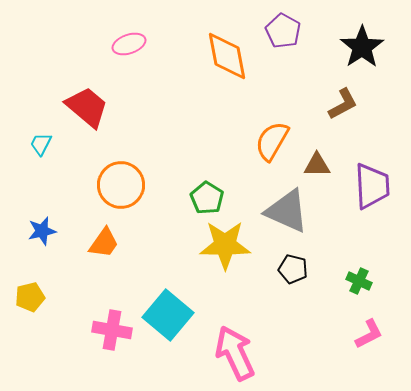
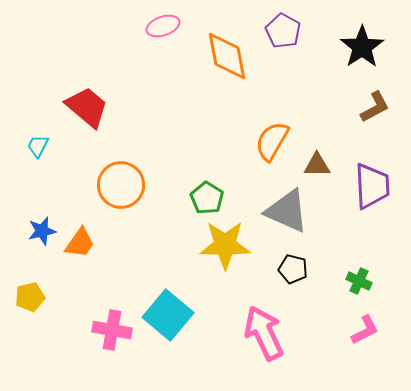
pink ellipse: moved 34 px right, 18 px up
brown L-shape: moved 32 px right, 3 px down
cyan trapezoid: moved 3 px left, 2 px down
orange trapezoid: moved 24 px left
pink L-shape: moved 4 px left, 4 px up
pink arrow: moved 29 px right, 20 px up
